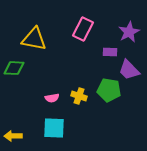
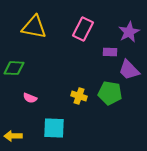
yellow triangle: moved 12 px up
green pentagon: moved 1 px right, 3 px down
pink semicircle: moved 22 px left; rotated 32 degrees clockwise
